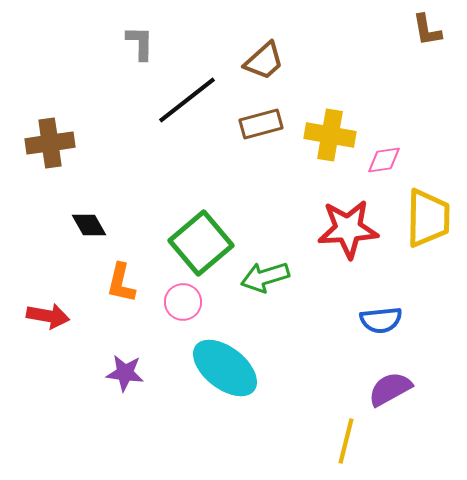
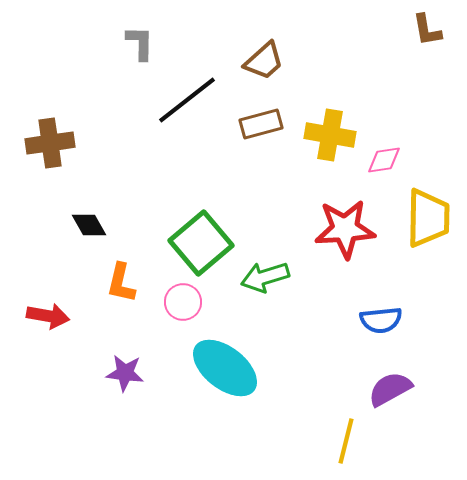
red star: moved 3 px left
